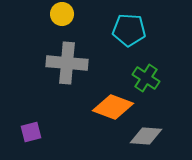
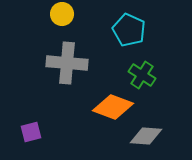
cyan pentagon: rotated 20 degrees clockwise
green cross: moved 4 px left, 3 px up
